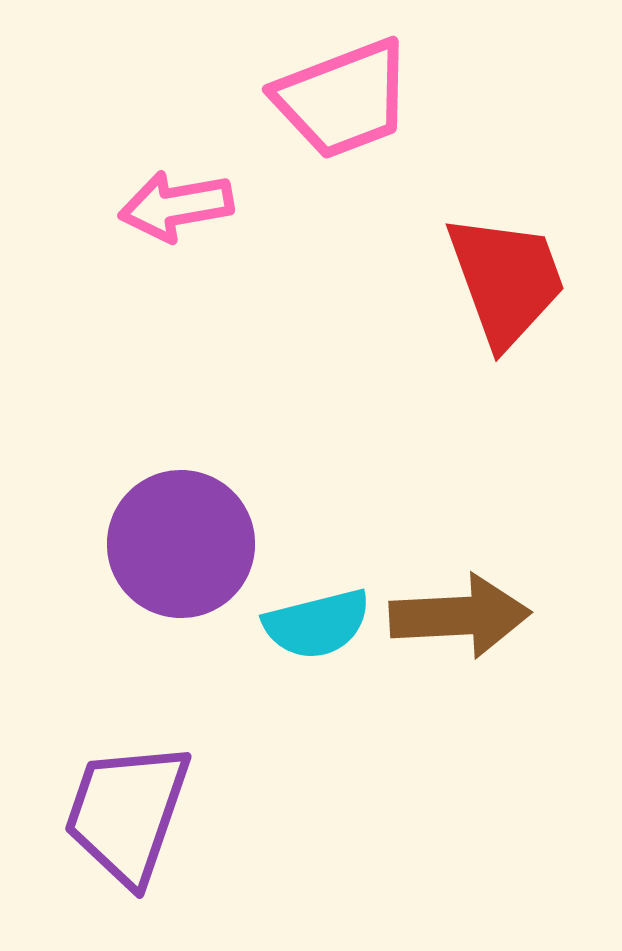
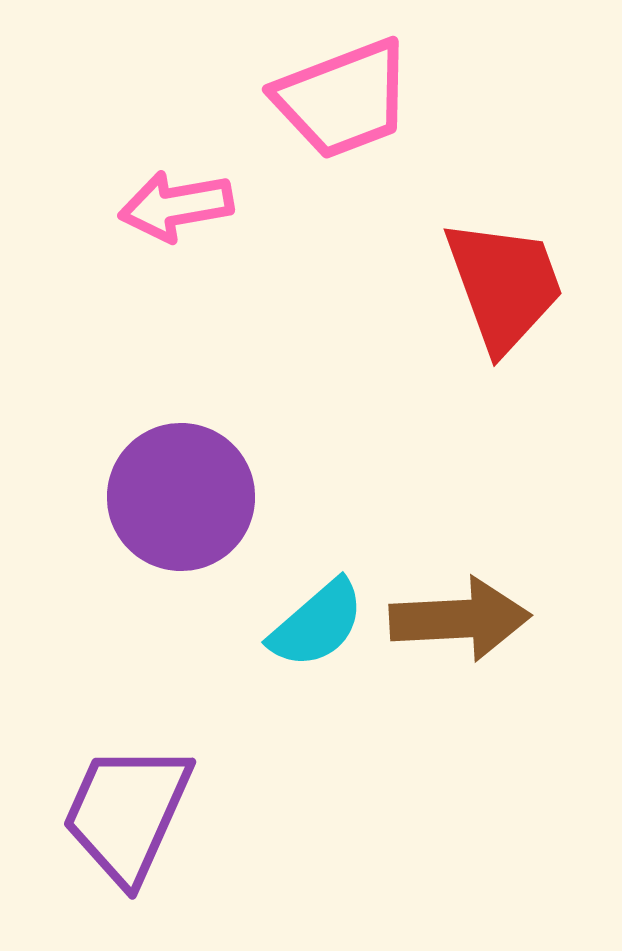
red trapezoid: moved 2 px left, 5 px down
purple circle: moved 47 px up
brown arrow: moved 3 px down
cyan semicircle: rotated 27 degrees counterclockwise
purple trapezoid: rotated 5 degrees clockwise
